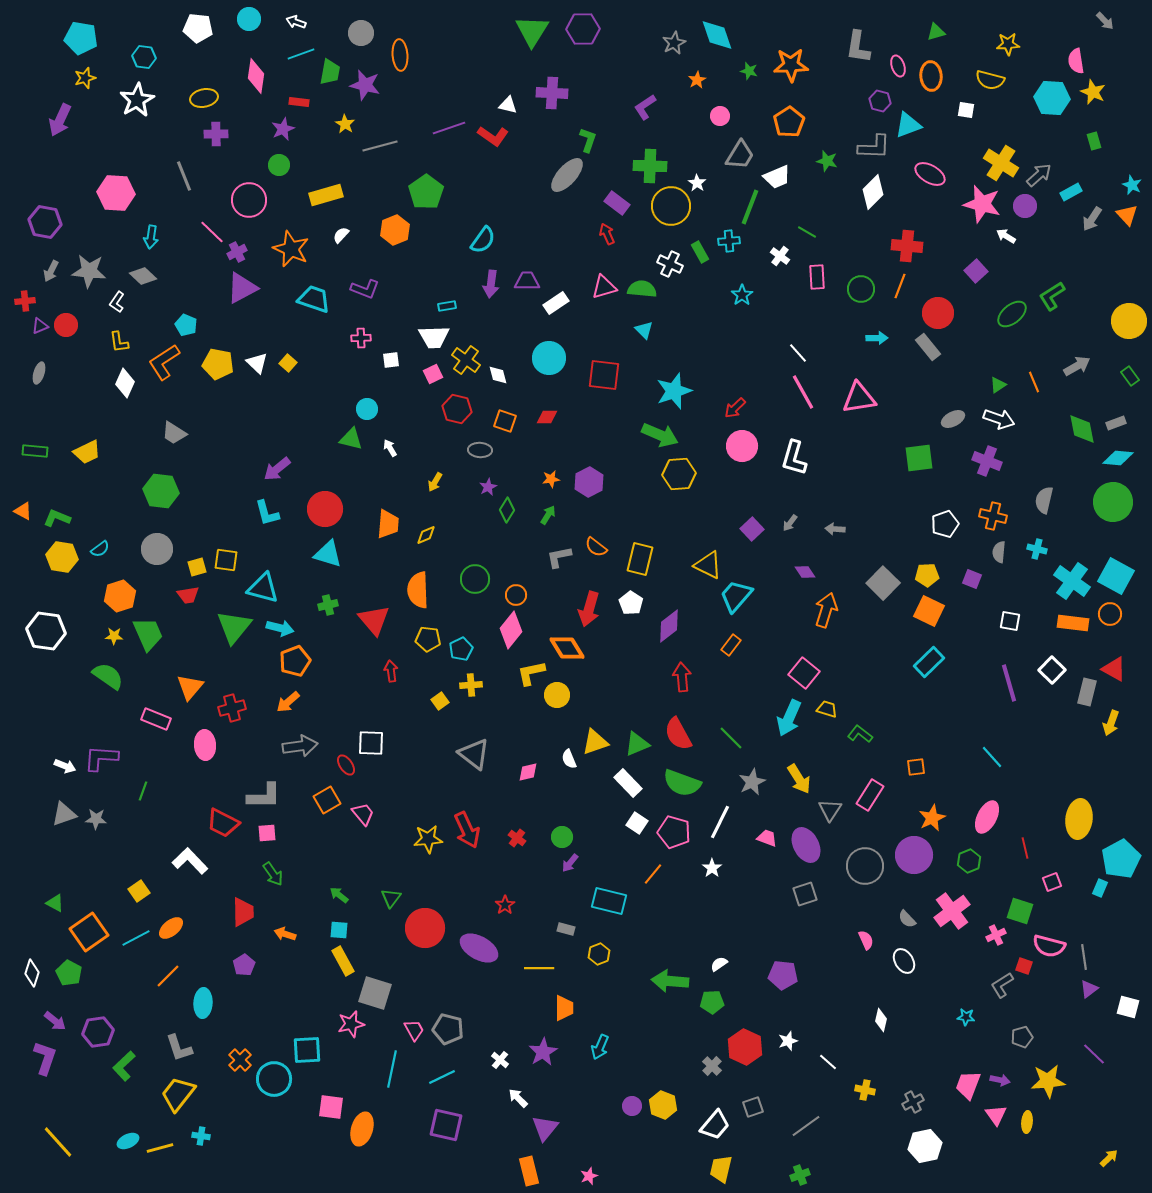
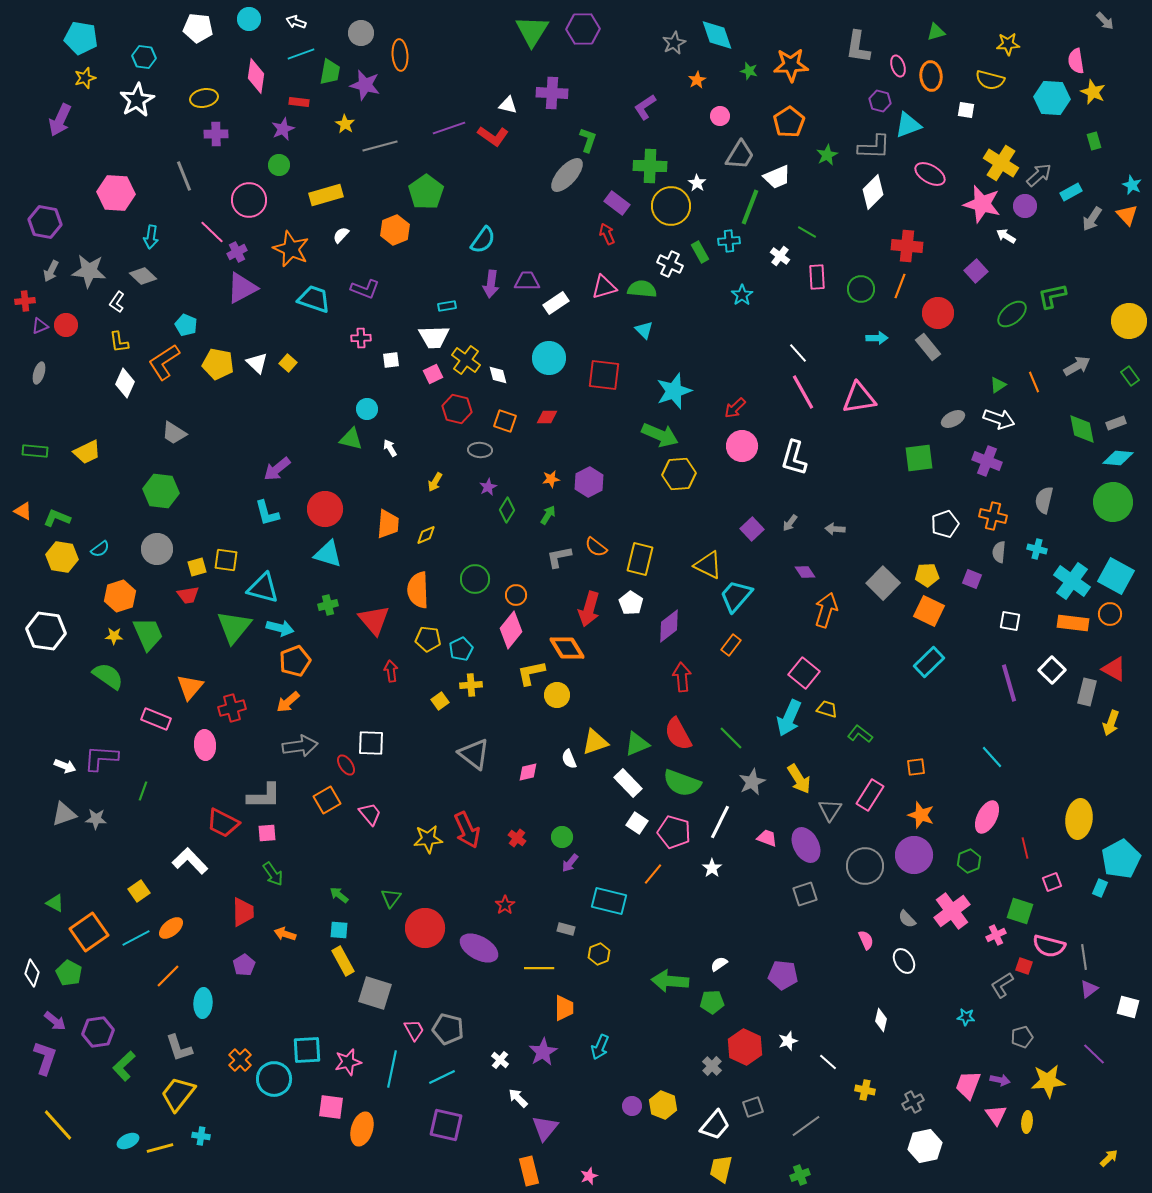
green star at (827, 161): moved 6 px up; rotated 30 degrees clockwise
green L-shape at (1052, 296): rotated 20 degrees clockwise
pink trapezoid at (363, 814): moved 7 px right
orange star at (932, 818): moved 11 px left, 3 px up; rotated 28 degrees counterclockwise
pink star at (351, 1024): moved 3 px left, 38 px down
yellow line at (58, 1142): moved 17 px up
